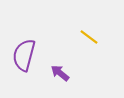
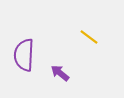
purple semicircle: rotated 12 degrees counterclockwise
